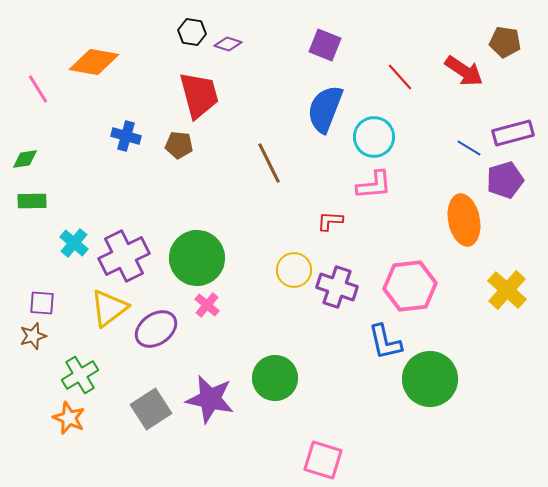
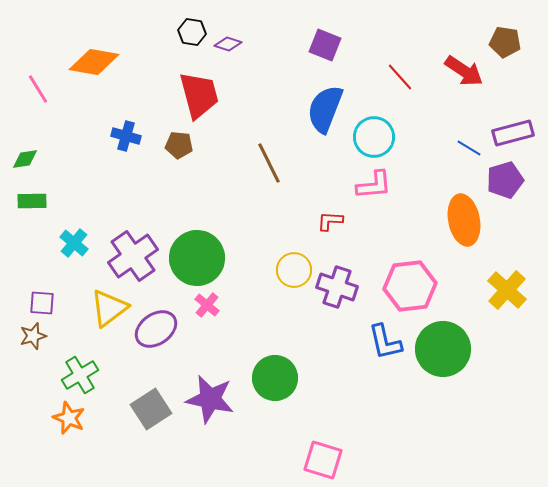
purple cross at (124, 256): moved 9 px right; rotated 9 degrees counterclockwise
green circle at (430, 379): moved 13 px right, 30 px up
